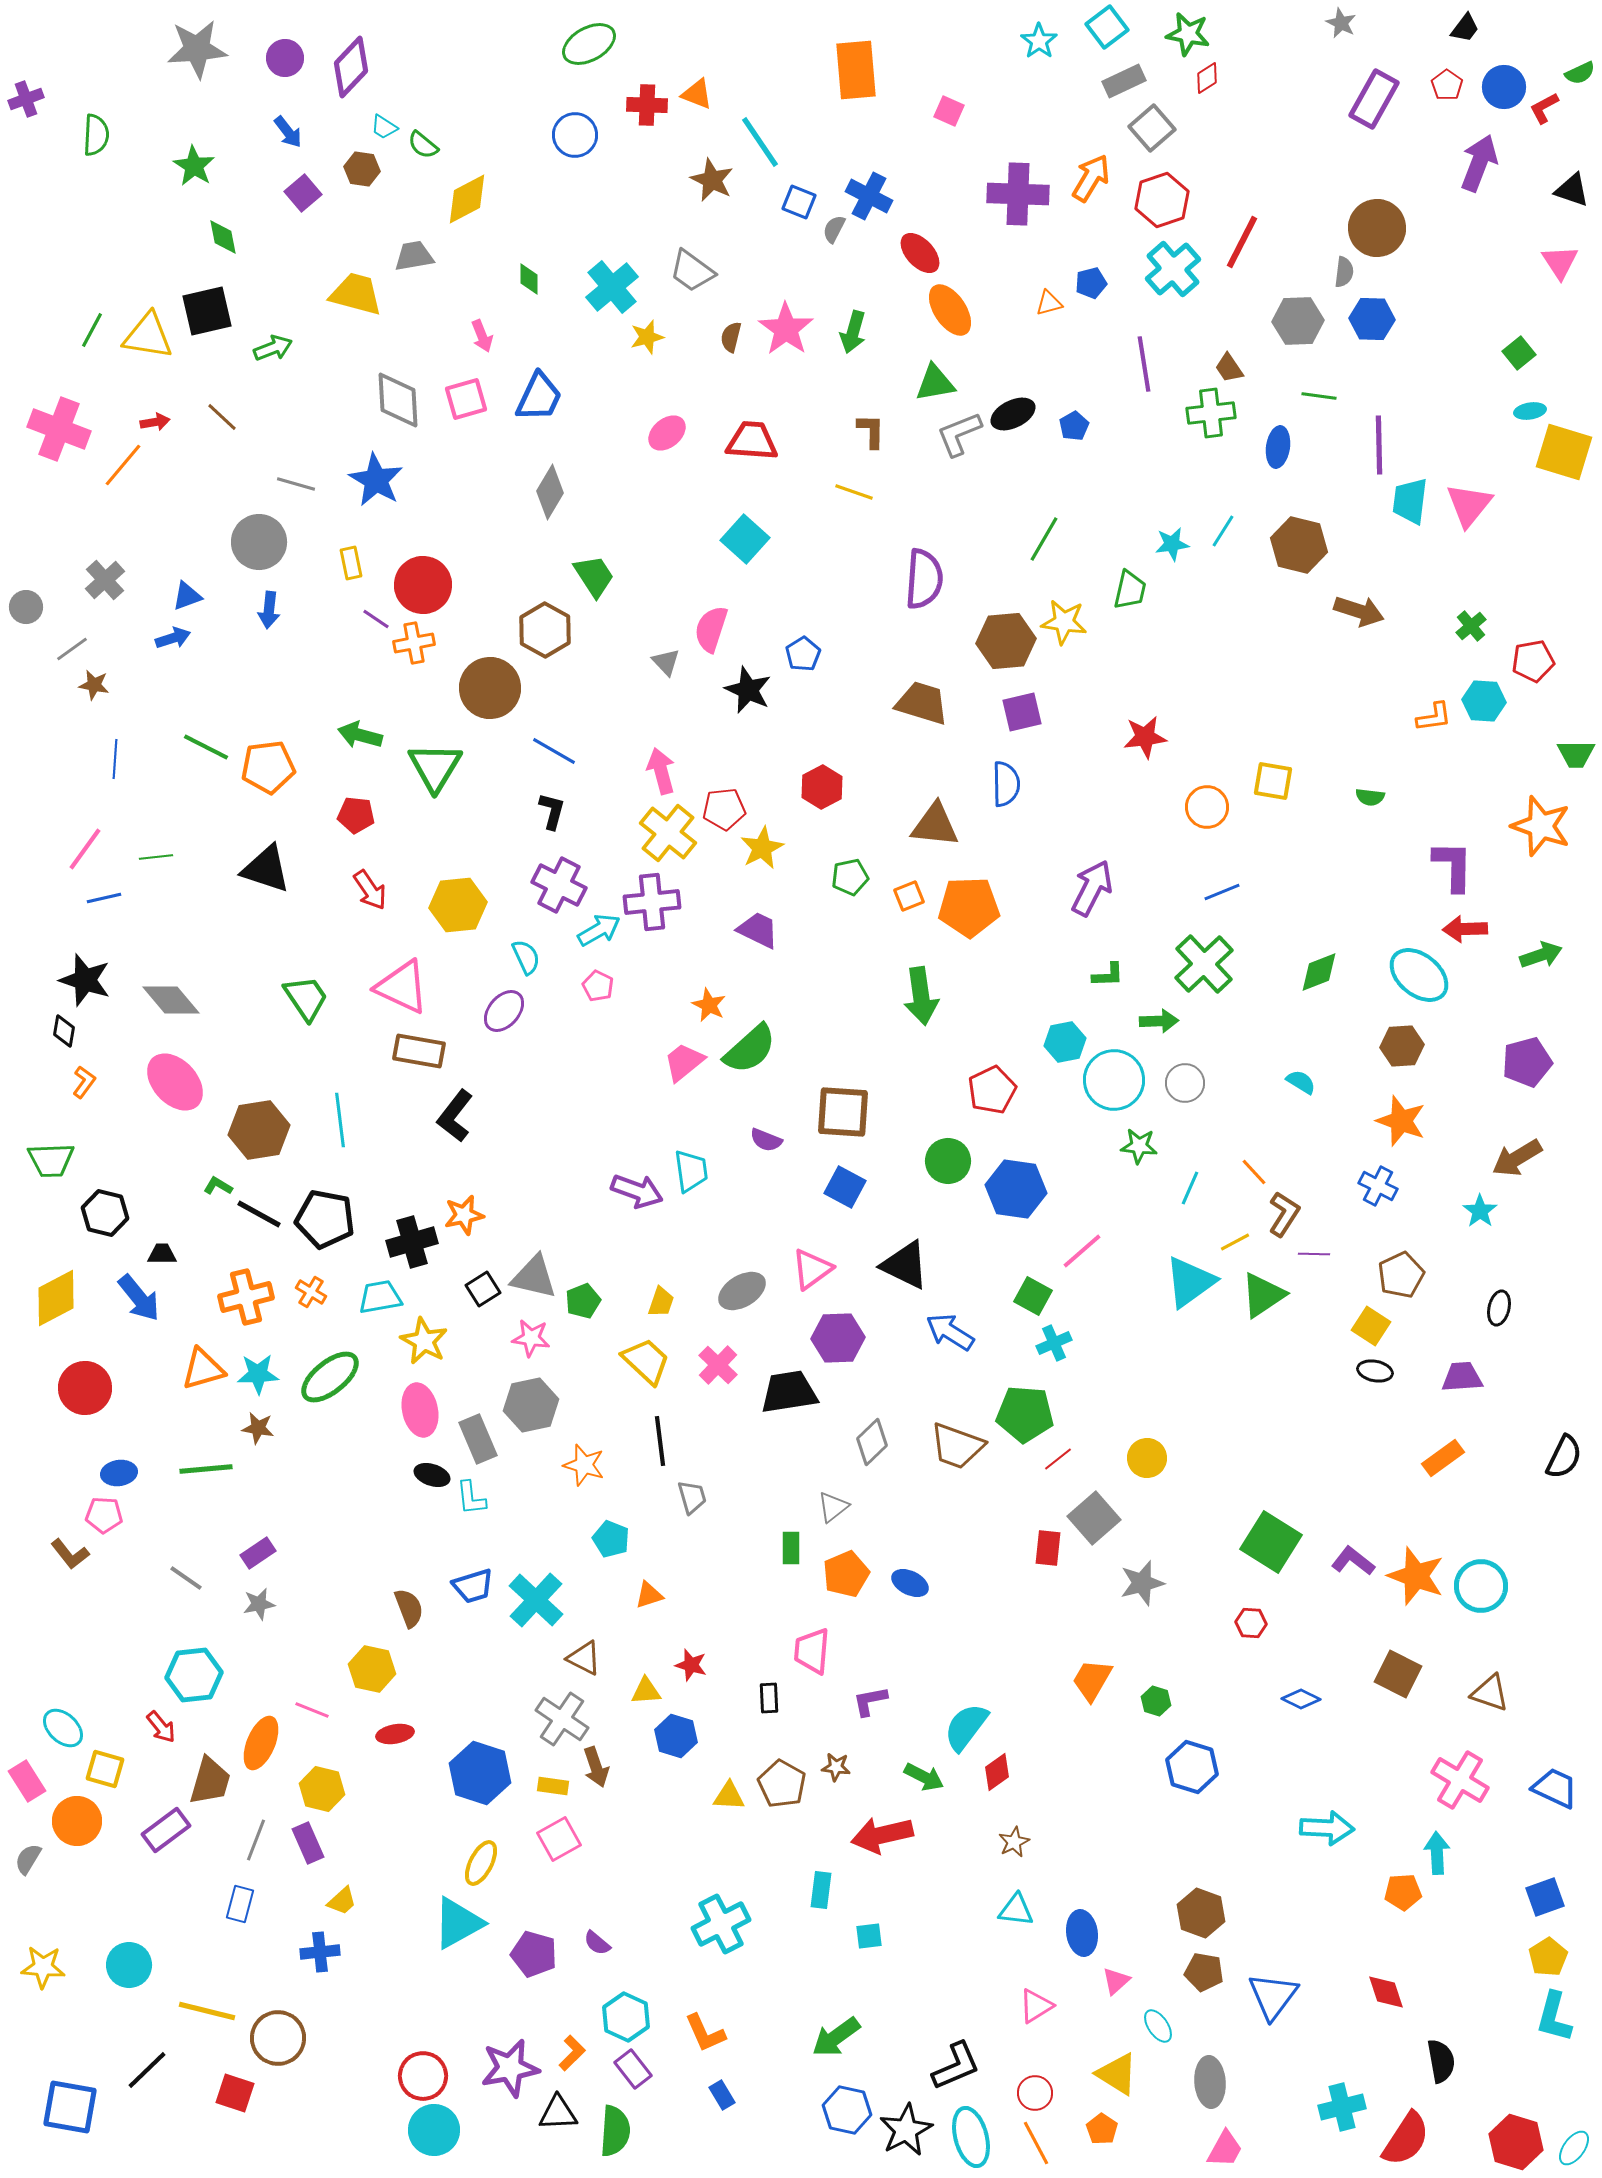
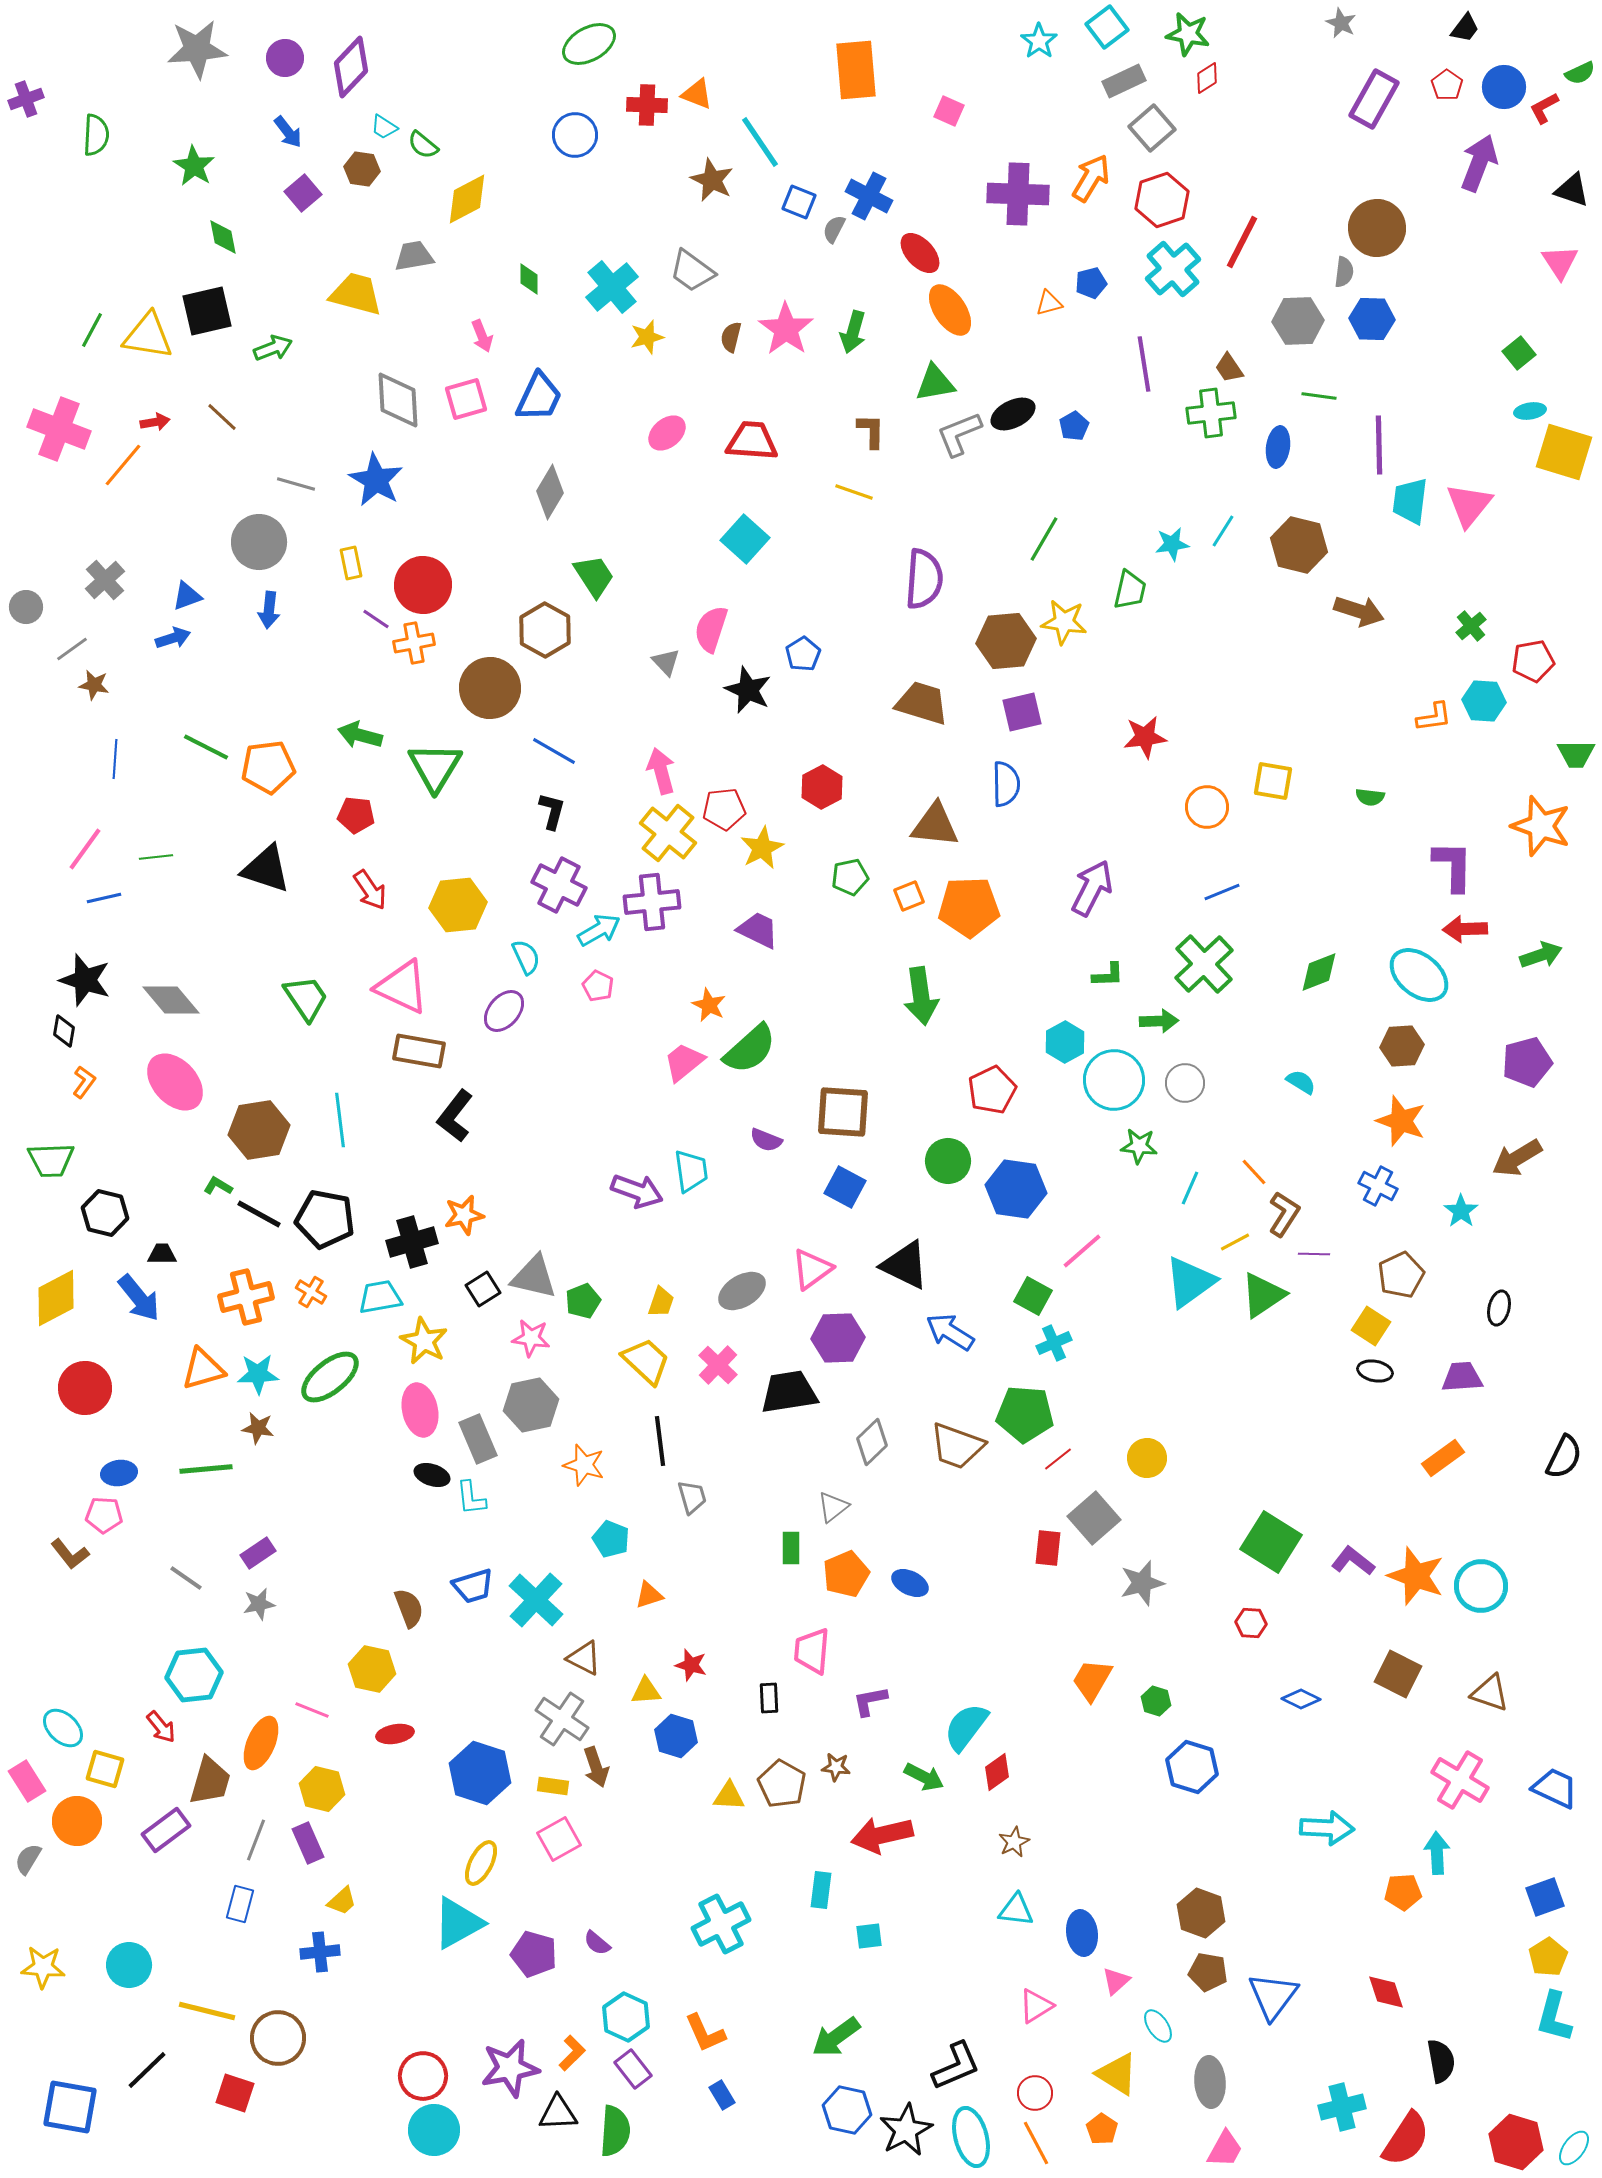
cyan hexagon at (1065, 1042): rotated 18 degrees counterclockwise
cyan star at (1480, 1211): moved 19 px left
brown pentagon at (1204, 1972): moved 4 px right
